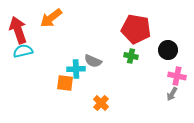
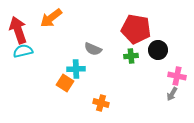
black circle: moved 10 px left
green cross: rotated 16 degrees counterclockwise
gray semicircle: moved 12 px up
orange square: rotated 24 degrees clockwise
orange cross: rotated 28 degrees counterclockwise
